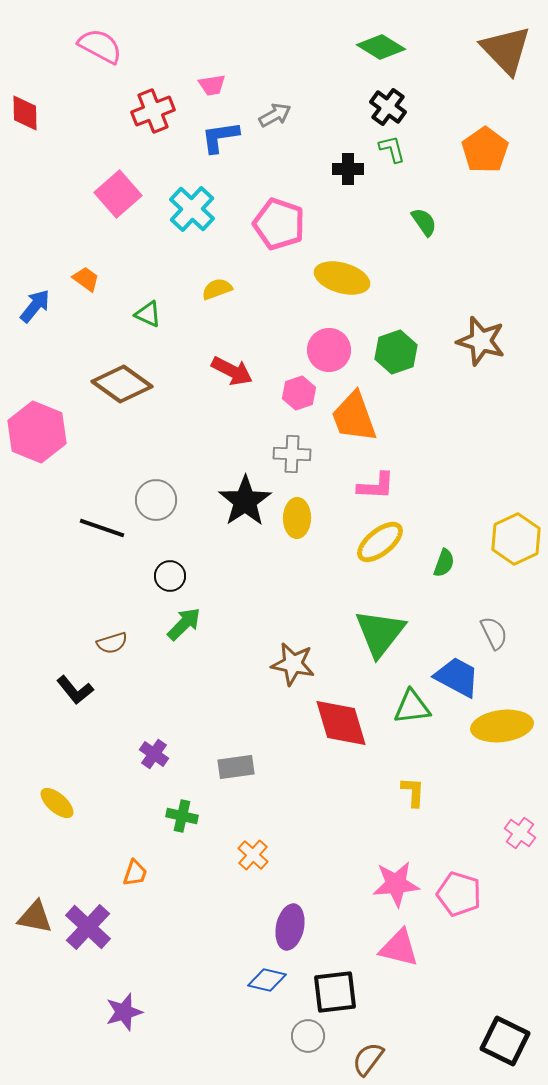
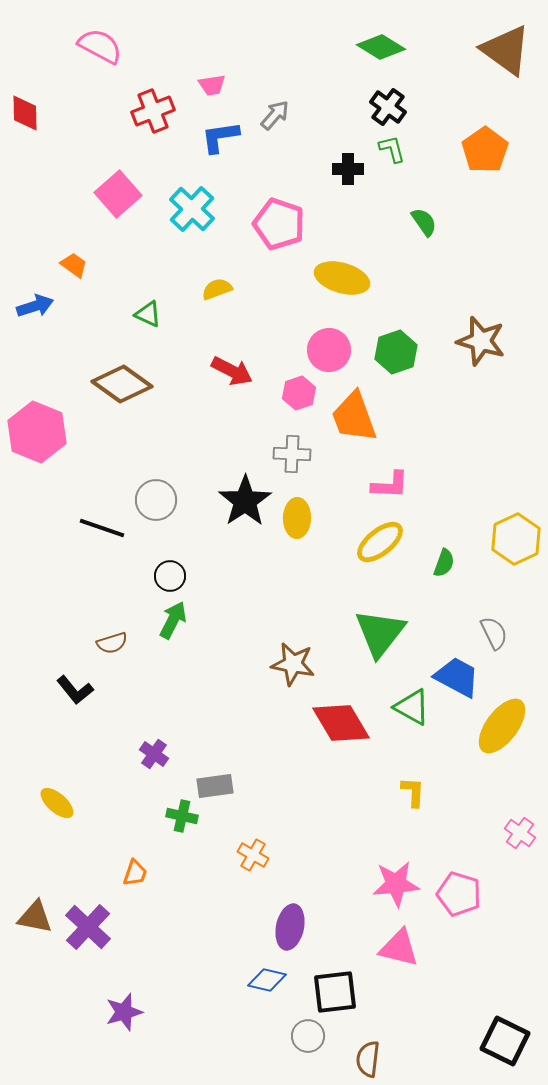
brown triangle at (506, 50): rotated 10 degrees counterclockwise
gray arrow at (275, 115): rotated 20 degrees counterclockwise
orange trapezoid at (86, 279): moved 12 px left, 14 px up
blue arrow at (35, 306): rotated 33 degrees clockwise
pink L-shape at (376, 486): moved 14 px right, 1 px up
green arrow at (184, 624): moved 11 px left, 4 px up; rotated 18 degrees counterclockwise
green triangle at (412, 707): rotated 36 degrees clockwise
red diamond at (341, 723): rotated 14 degrees counterclockwise
yellow ellipse at (502, 726): rotated 46 degrees counterclockwise
gray rectangle at (236, 767): moved 21 px left, 19 px down
orange cross at (253, 855): rotated 12 degrees counterclockwise
brown semicircle at (368, 1059): rotated 30 degrees counterclockwise
